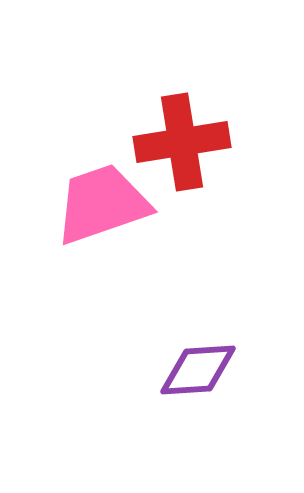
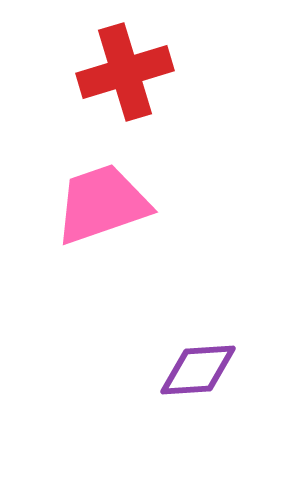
red cross: moved 57 px left, 70 px up; rotated 8 degrees counterclockwise
